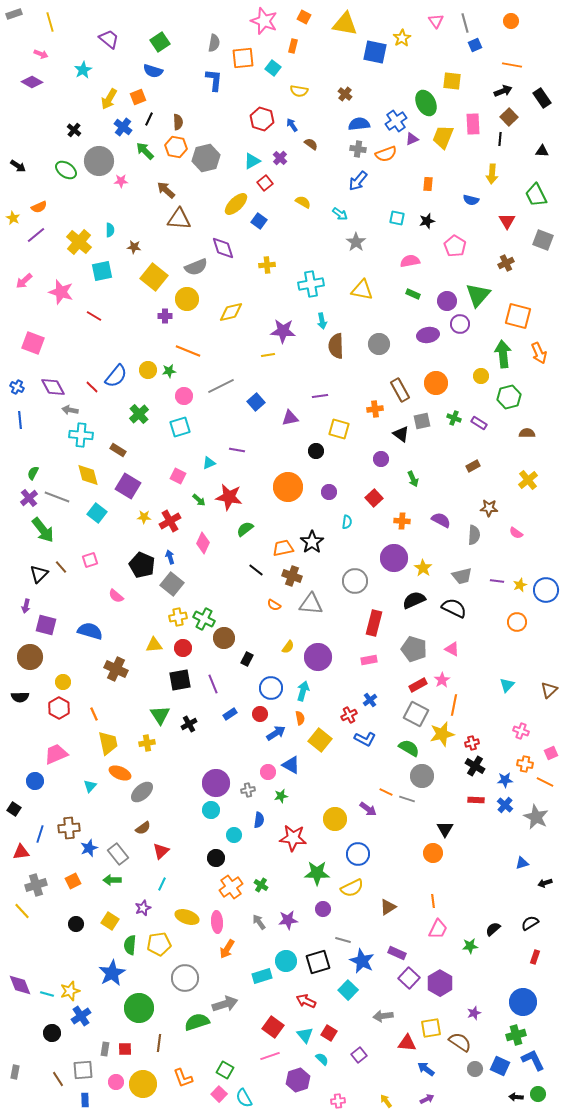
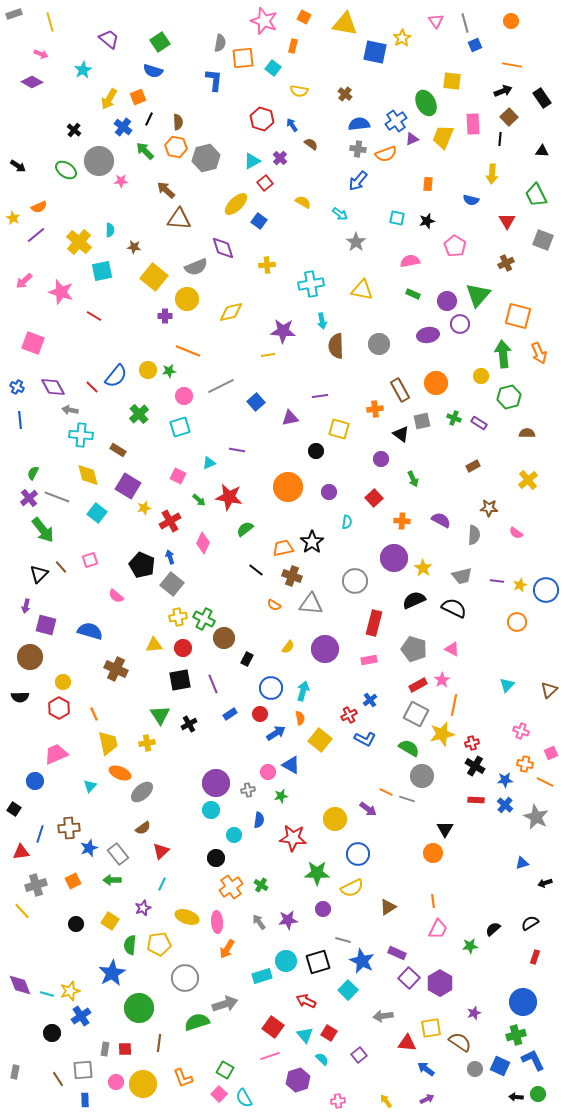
gray semicircle at (214, 43): moved 6 px right
yellow star at (144, 517): moved 9 px up; rotated 16 degrees counterclockwise
purple circle at (318, 657): moved 7 px right, 8 px up
